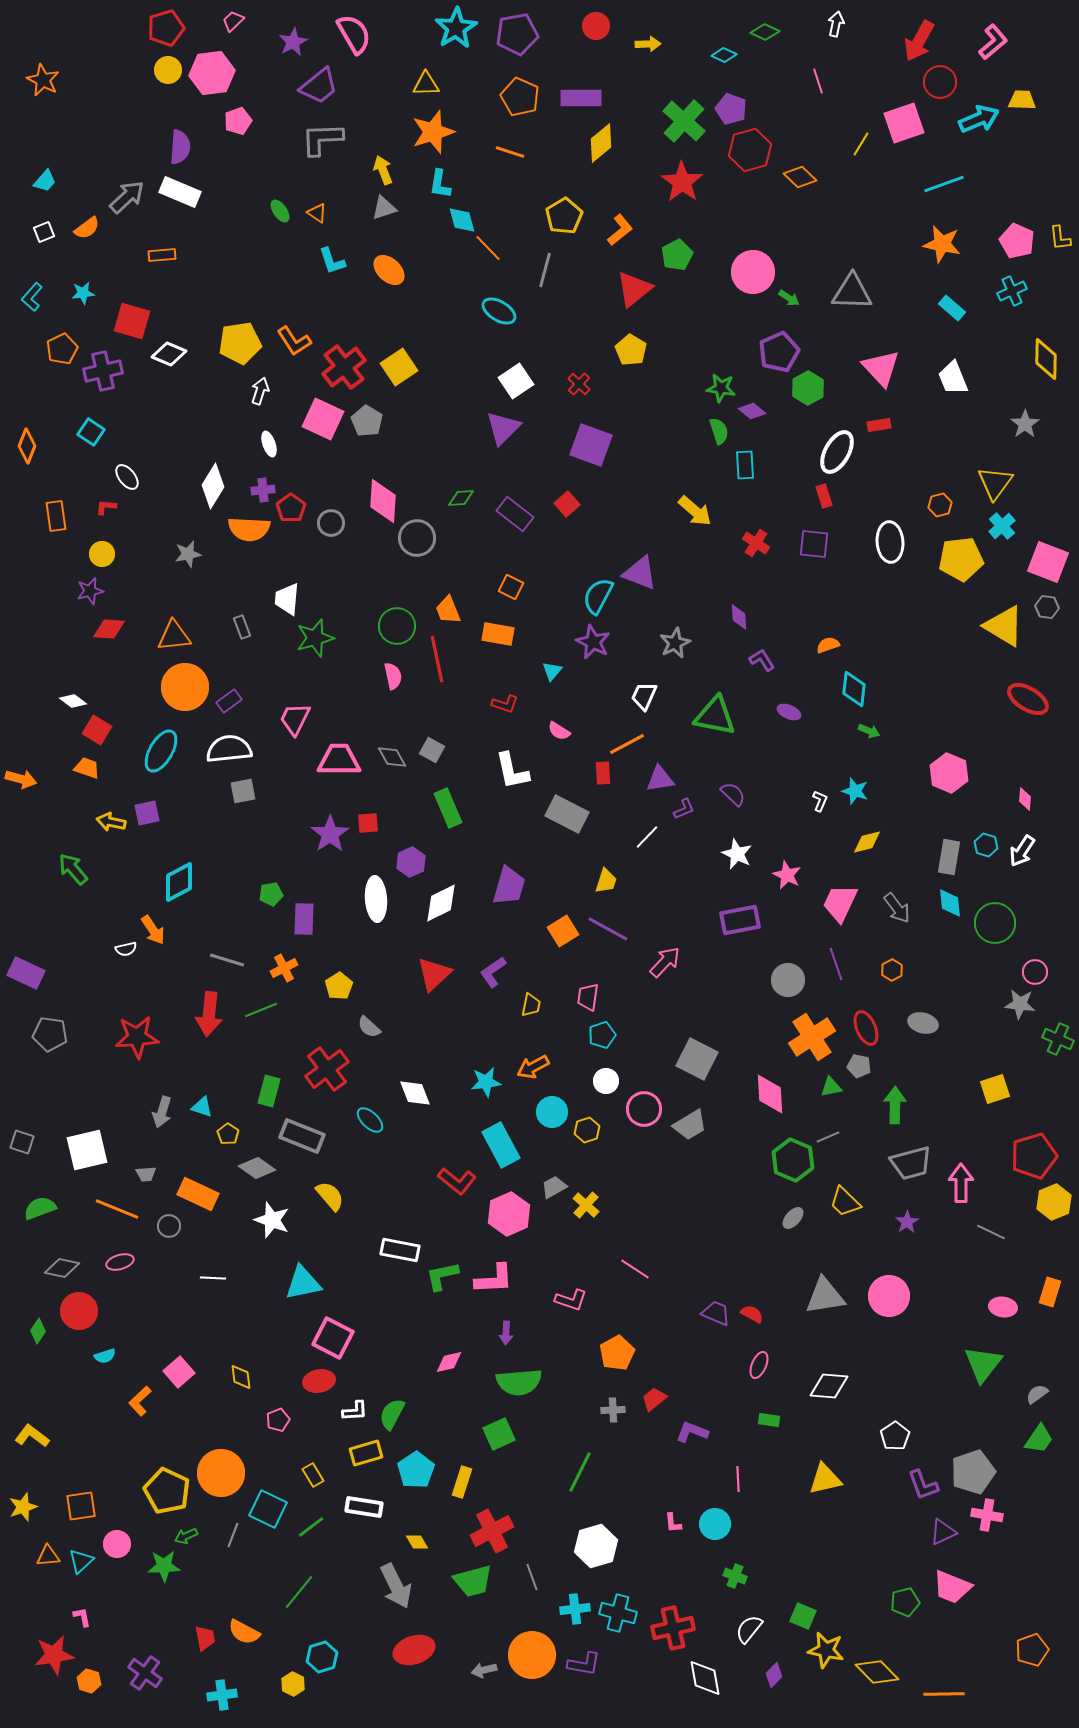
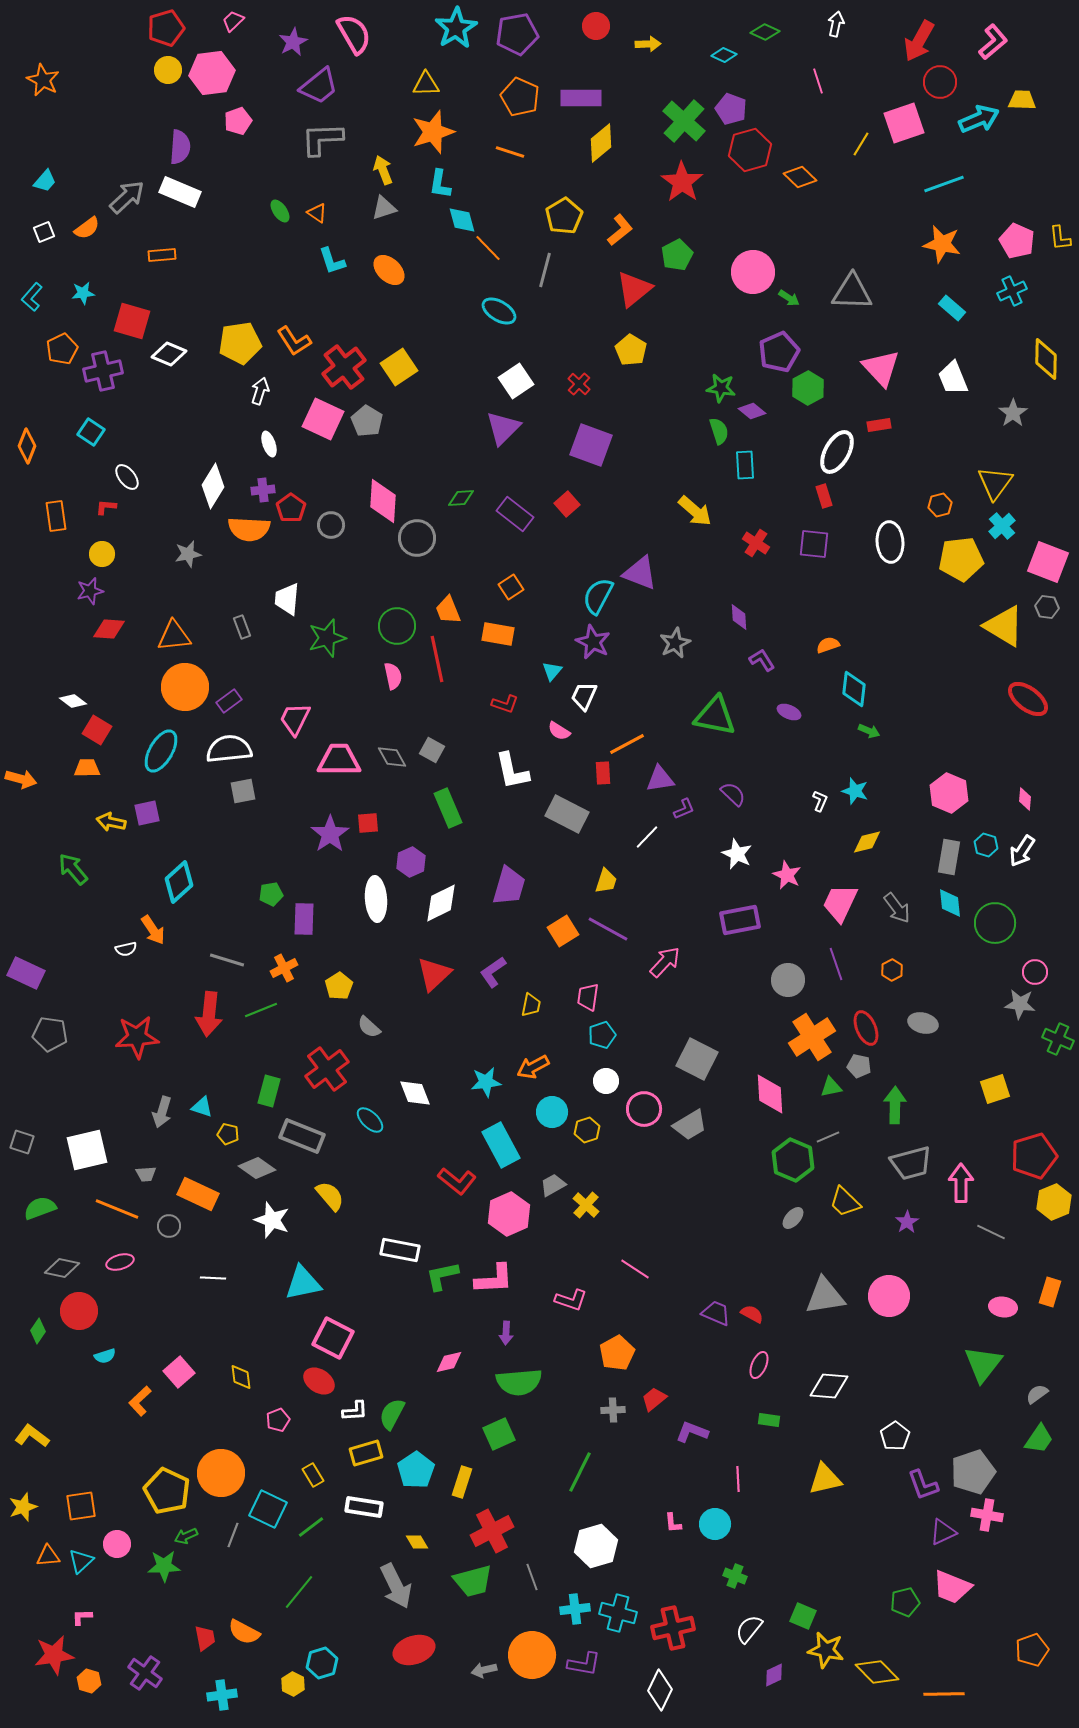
gray star at (1025, 424): moved 12 px left, 11 px up
gray circle at (331, 523): moved 2 px down
orange square at (511, 587): rotated 30 degrees clockwise
green star at (315, 638): moved 12 px right
white trapezoid at (644, 696): moved 60 px left
red ellipse at (1028, 699): rotated 6 degrees clockwise
orange trapezoid at (87, 768): rotated 20 degrees counterclockwise
pink hexagon at (949, 773): moved 20 px down
cyan diamond at (179, 882): rotated 15 degrees counterclockwise
yellow pentagon at (228, 1134): rotated 20 degrees counterclockwise
gray trapezoid at (554, 1187): moved 1 px left, 2 px up
red ellipse at (319, 1381): rotated 44 degrees clockwise
pink L-shape at (82, 1617): rotated 80 degrees counterclockwise
cyan hexagon at (322, 1657): moved 6 px down
purple diamond at (774, 1675): rotated 20 degrees clockwise
white diamond at (705, 1678): moved 45 px left, 12 px down; rotated 36 degrees clockwise
